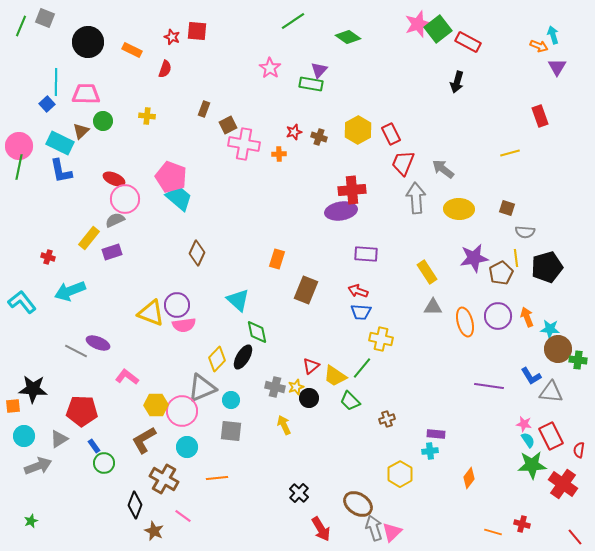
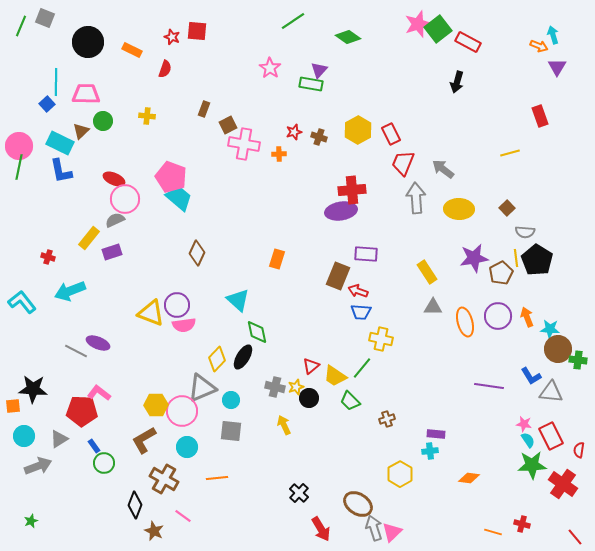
brown square at (507, 208): rotated 28 degrees clockwise
black pentagon at (547, 267): moved 10 px left, 7 px up; rotated 24 degrees counterclockwise
brown rectangle at (306, 290): moved 32 px right, 14 px up
pink L-shape at (127, 377): moved 28 px left, 16 px down
orange diamond at (469, 478): rotated 60 degrees clockwise
